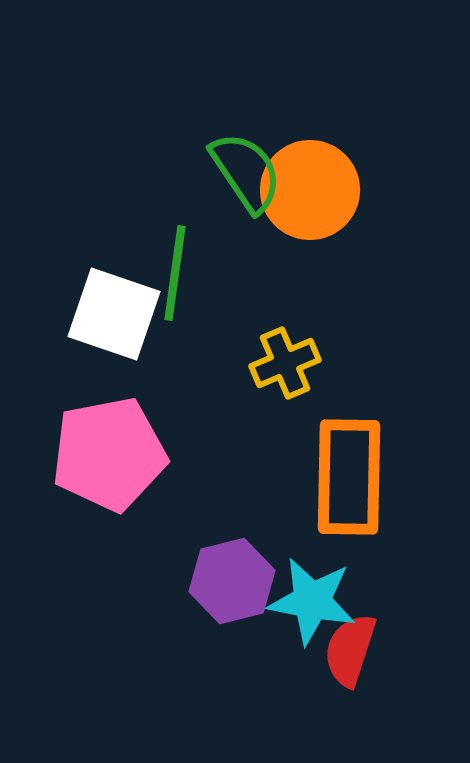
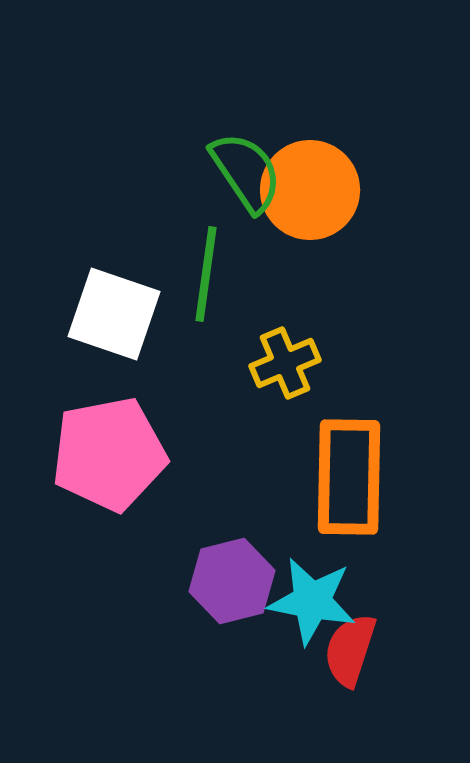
green line: moved 31 px right, 1 px down
